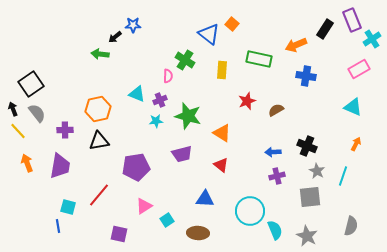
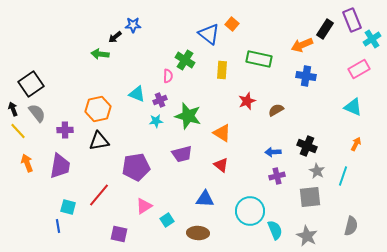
orange arrow at (296, 45): moved 6 px right
